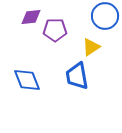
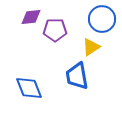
blue circle: moved 3 px left, 3 px down
blue diamond: moved 2 px right, 8 px down
